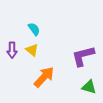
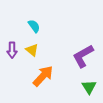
cyan semicircle: moved 3 px up
purple L-shape: rotated 15 degrees counterclockwise
orange arrow: moved 1 px left, 1 px up
green triangle: rotated 42 degrees clockwise
